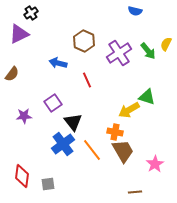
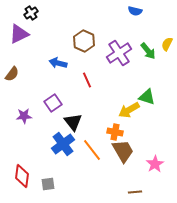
yellow semicircle: moved 1 px right
